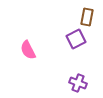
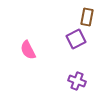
purple cross: moved 1 px left, 2 px up
